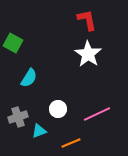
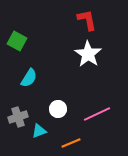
green square: moved 4 px right, 2 px up
